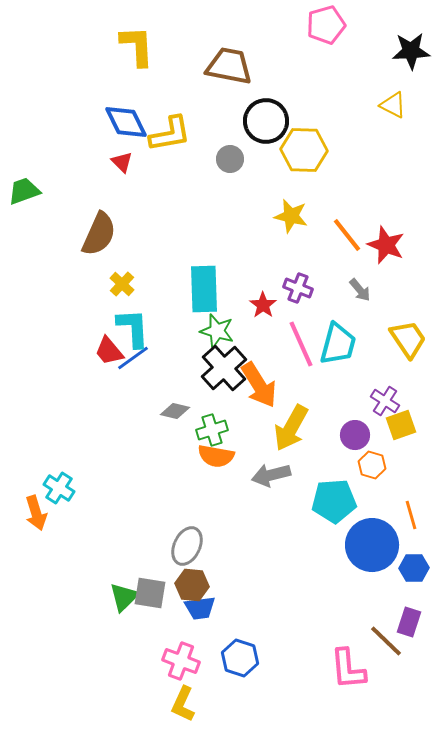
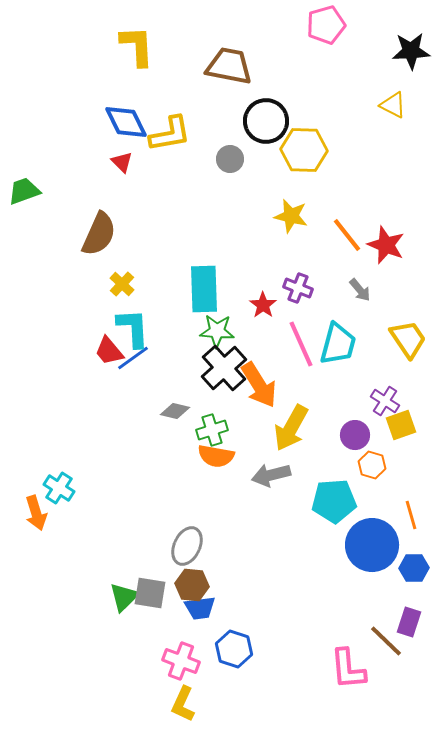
green star at (217, 331): rotated 12 degrees counterclockwise
blue hexagon at (240, 658): moved 6 px left, 9 px up
